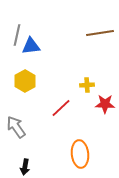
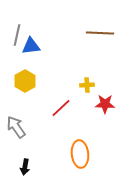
brown line: rotated 12 degrees clockwise
